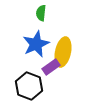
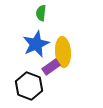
yellow ellipse: rotated 16 degrees counterclockwise
